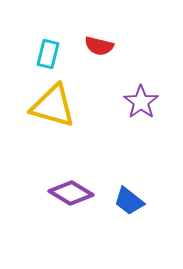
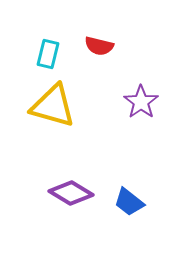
blue trapezoid: moved 1 px down
